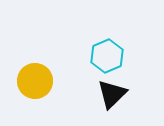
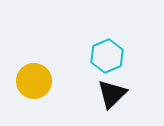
yellow circle: moved 1 px left
